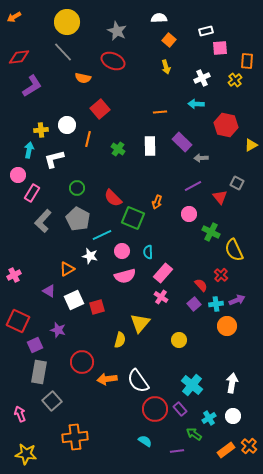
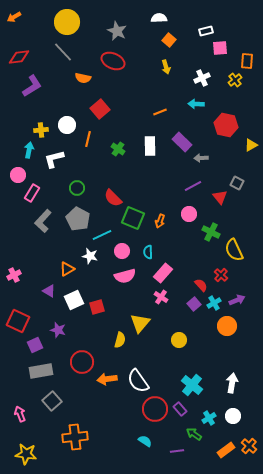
orange line at (160, 112): rotated 16 degrees counterclockwise
orange arrow at (157, 202): moved 3 px right, 19 px down
cyan cross at (216, 304): moved 2 px left, 1 px up; rotated 24 degrees counterclockwise
gray rectangle at (39, 372): moved 2 px right, 1 px up; rotated 70 degrees clockwise
